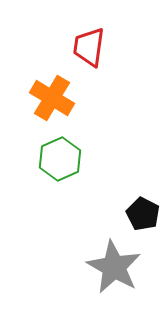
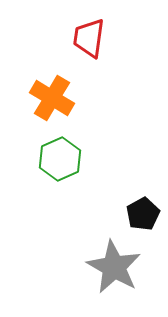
red trapezoid: moved 9 px up
black pentagon: rotated 16 degrees clockwise
